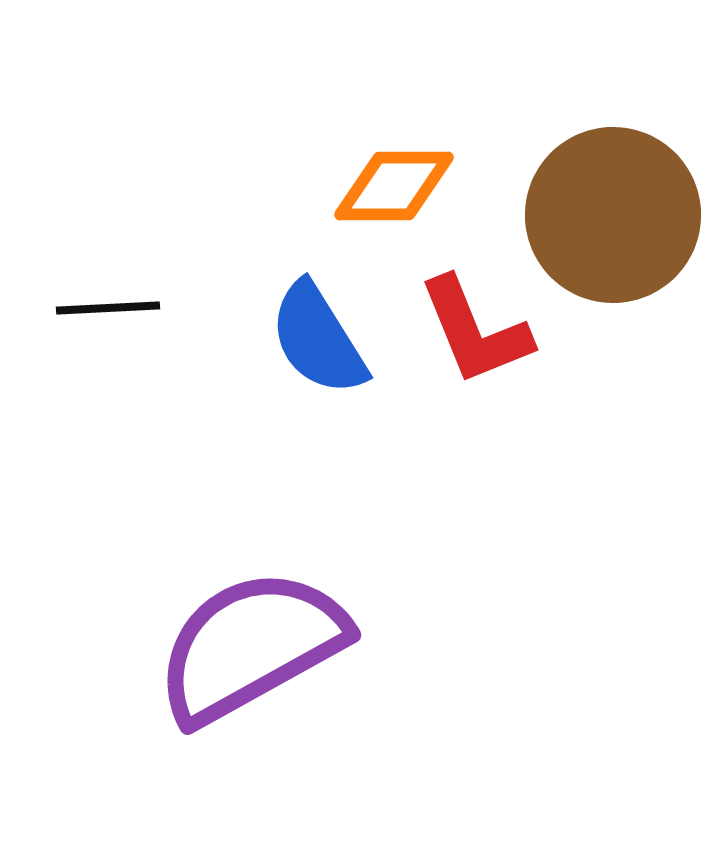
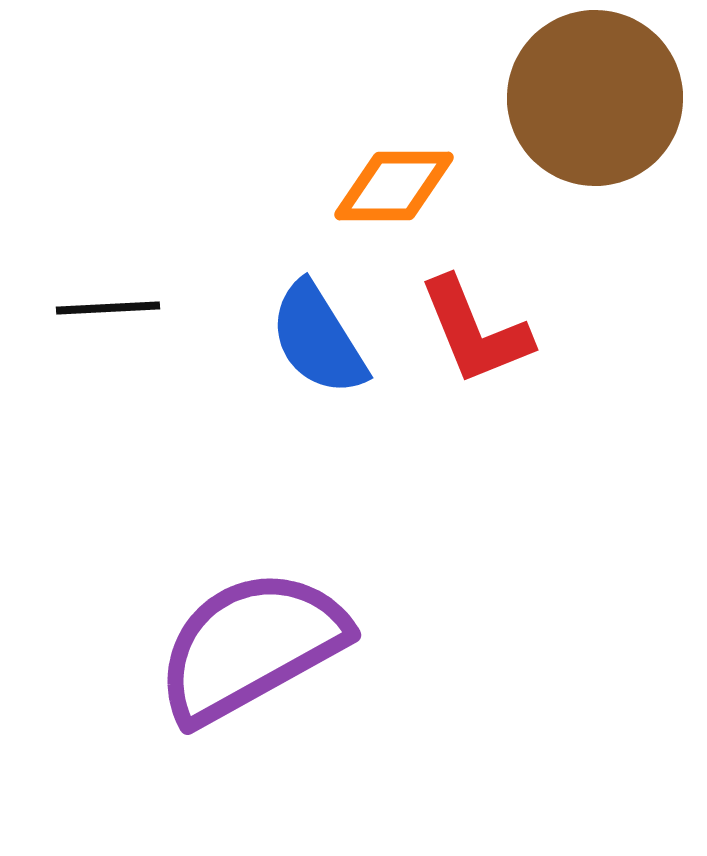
brown circle: moved 18 px left, 117 px up
